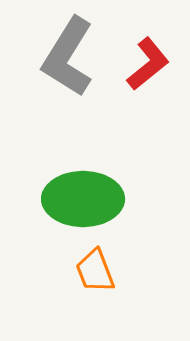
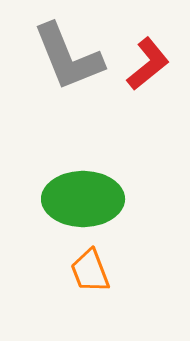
gray L-shape: rotated 54 degrees counterclockwise
orange trapezoid: moved 5 px left
